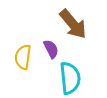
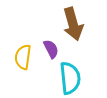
brown arrow: rotated 24 degrees clockwise
